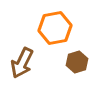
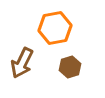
brown hexagon: moved 7 px left, 5 px down
